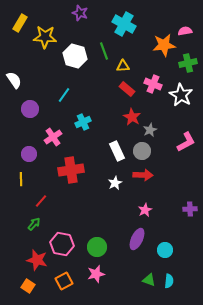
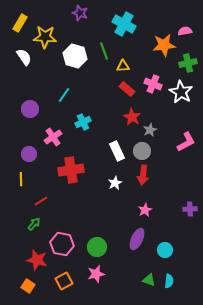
white semicircle at (14, 80): moved 10 px right, 23 px up
white star at (181, 95): moved 3 px up
red arrow at (143, 175): rotated 96 degrees clockwise
red line at (41, 201): rotated 16 degrees clockwise
